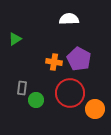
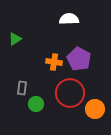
green circle: moved 4 px down
